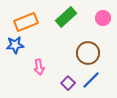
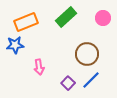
brown circle: moved 1 px left, 1 px down
